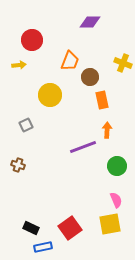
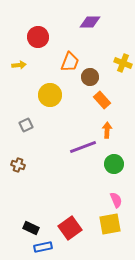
red circle: moved 6 px right, 3 px up
orange trapezoid: moved 1 px down
orange rectangle: rotated 30 degrees counterclockwise
green circle: moved 3 px left, 2 px up
